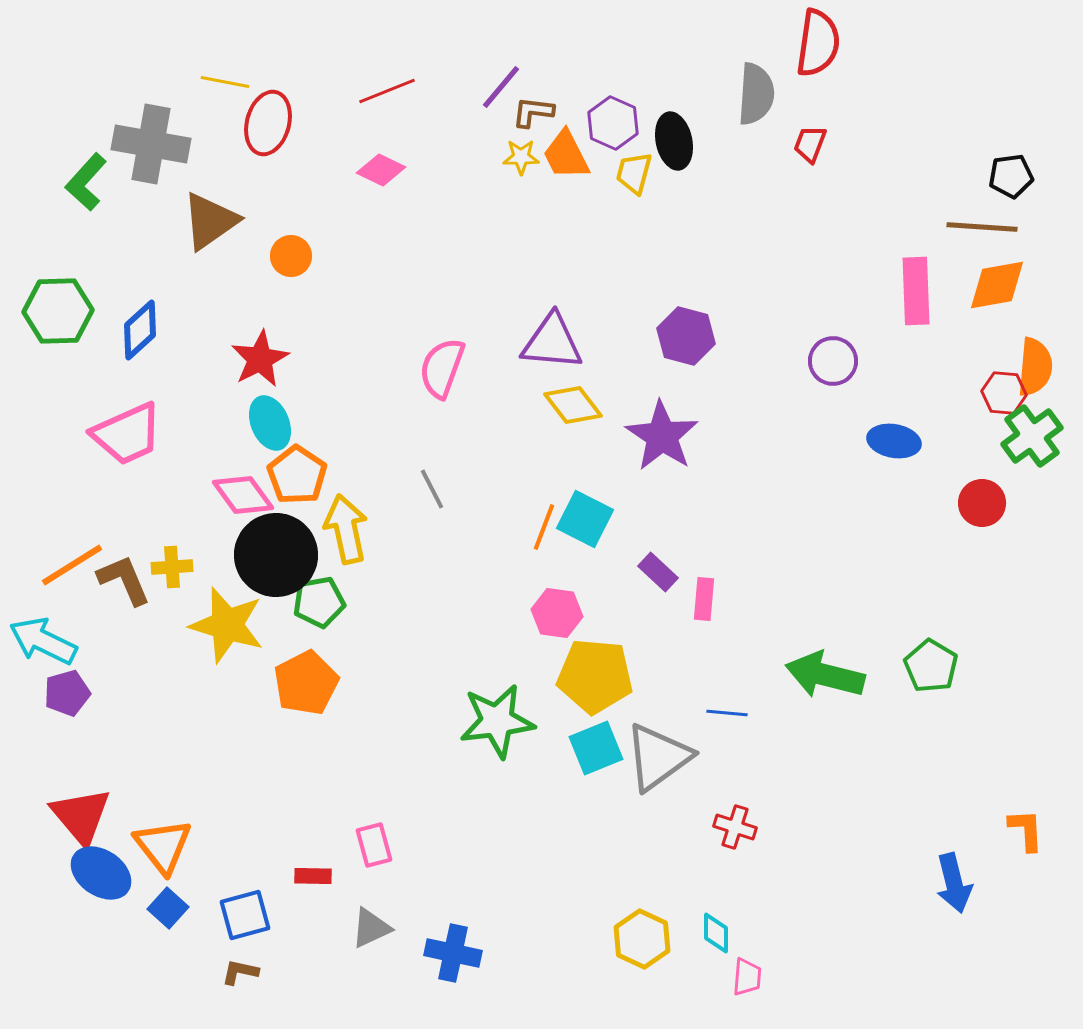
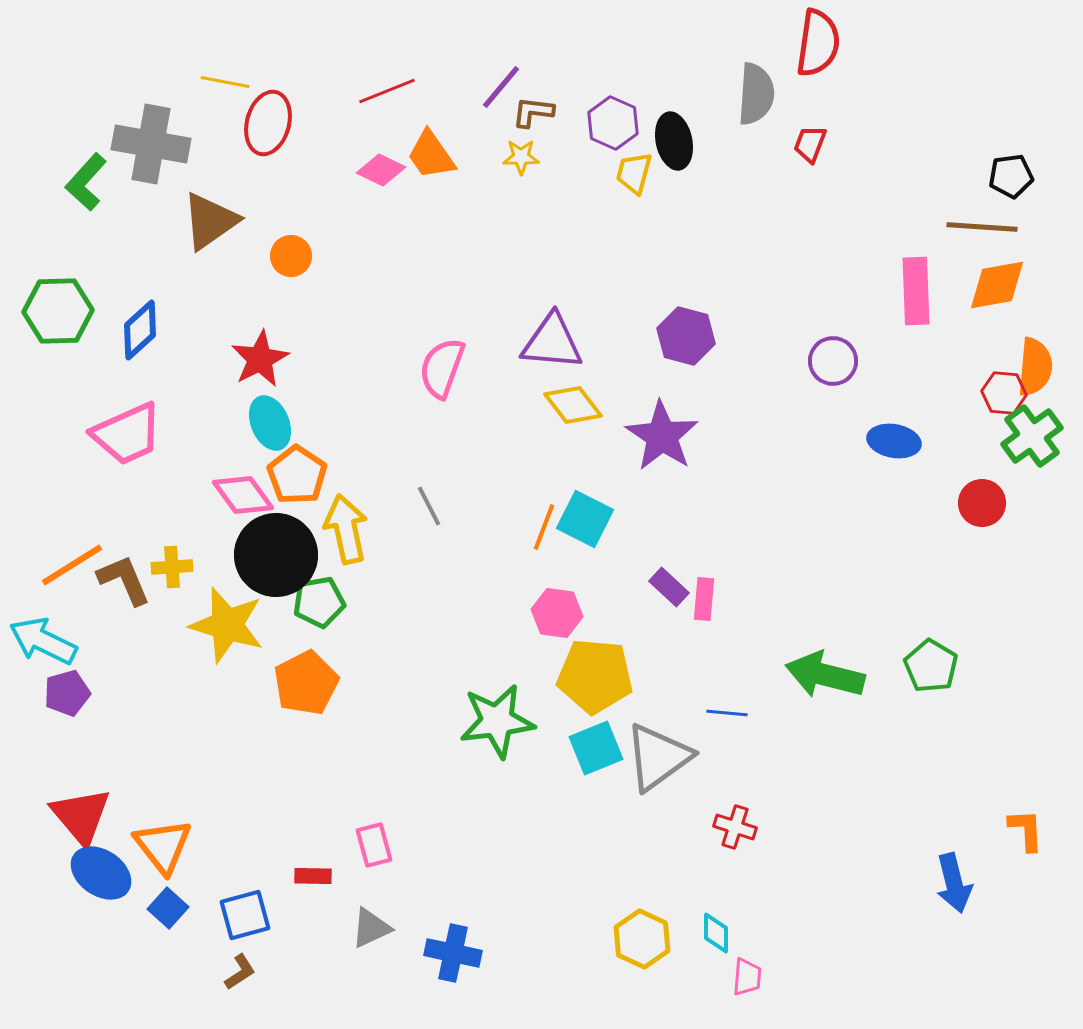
orange trapezoid at (566, 155): moved 135 px left; rotated 8 degrees counterclockwise
gray line at (432, 489): moved 3 px left, 17 px down
purple rectangle at (658, 572): moved 11 px right, 15 px down
brown L-shape at (240, 972): rotated 135 degrees clockwise
